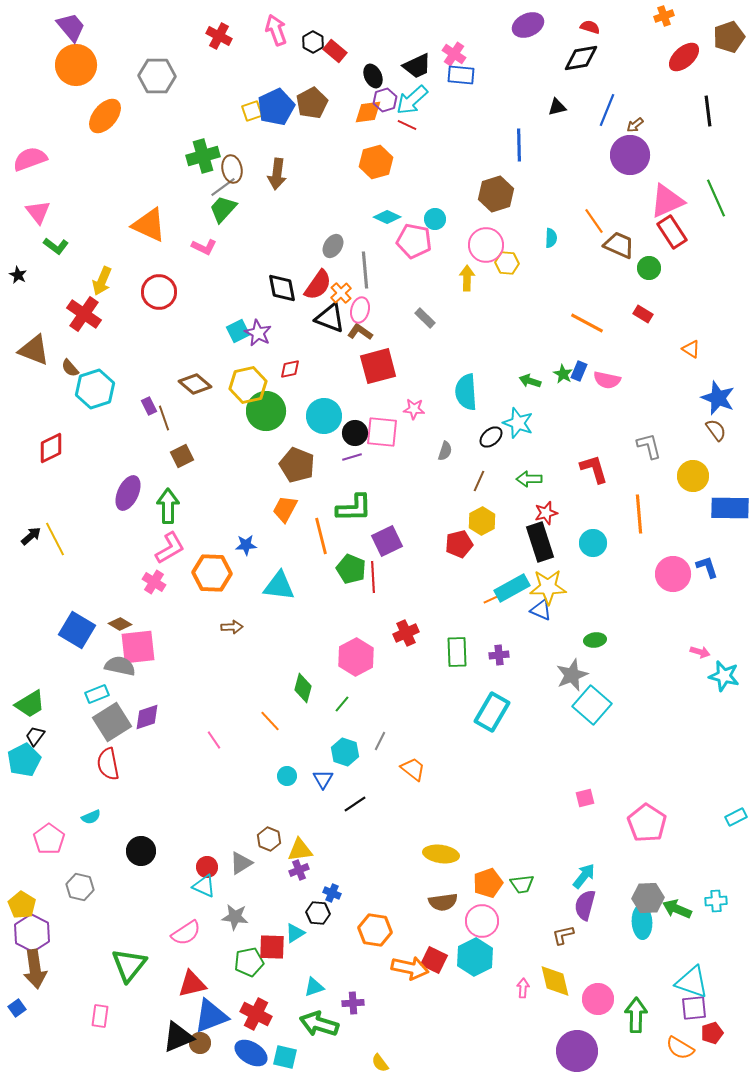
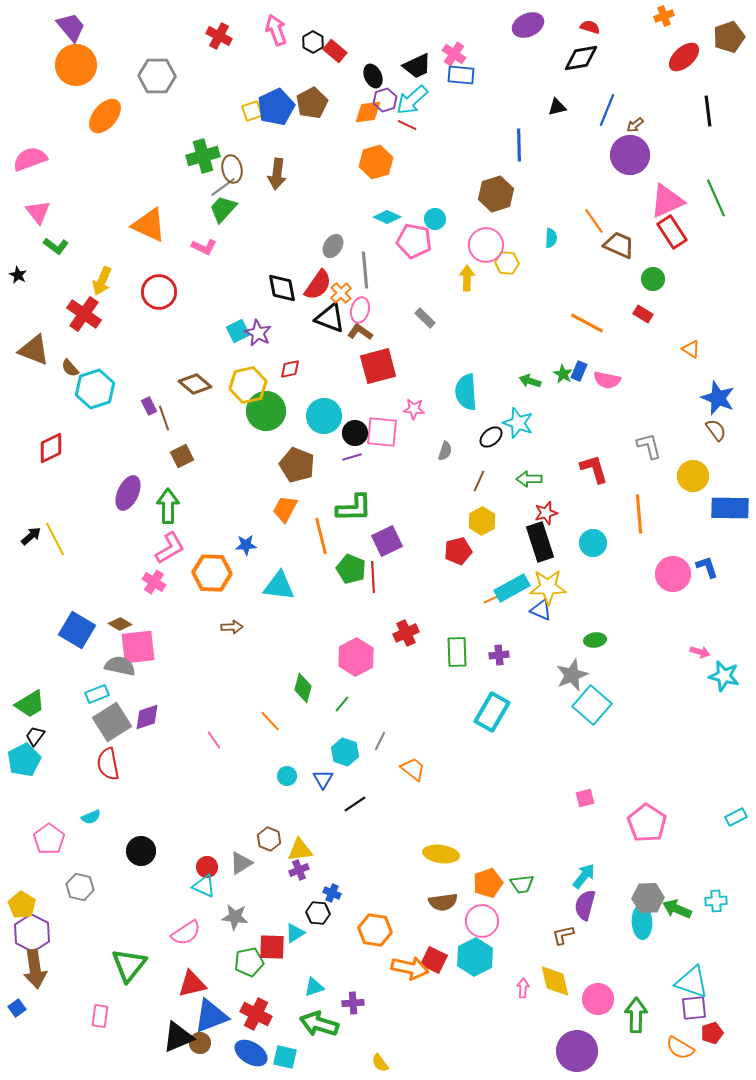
green circle at (649, 268): moved 4 px right, 11 px down
red pentagon at (459, 544): moved 1 px left, 7 px down
